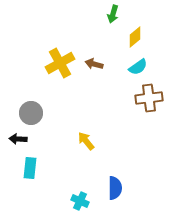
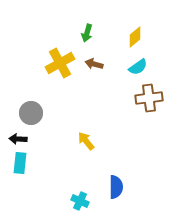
green arrow: moved 26 px left, 19 px down
cyan rectangle: moved 10 px left, 5 px up
blue semicircle: moved 1 px right, 1 px up
